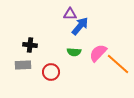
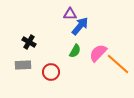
black cross: moved 1 px left, 3 px up; rotated 24 degrees clockwise
green semicircle: moved 1 px right, 1 px up; rotated 64 degrees counterclockwise
